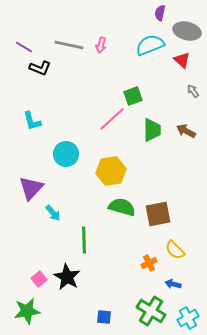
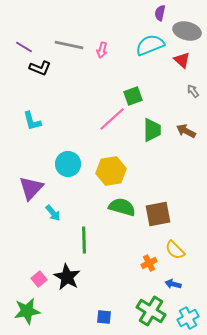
pink arrow: moved 1 px right, 5 px down
cyan circle: moved 2 px right, 10 px down
